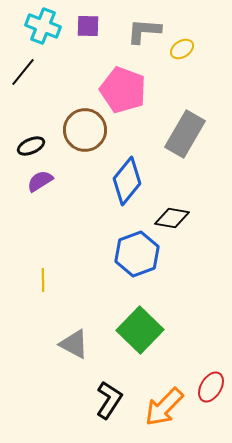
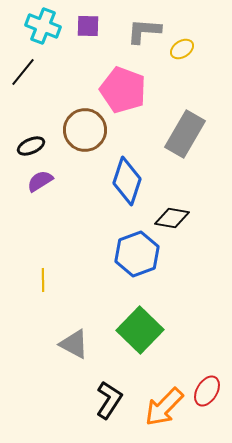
blue diamond: rotated 21 degrees counterclockwise
red ellipse: moved 4 px left, 4 px down
